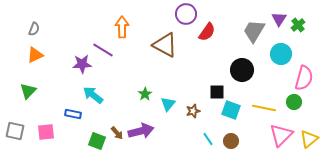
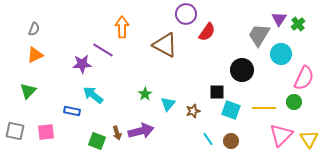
green cross: moved 1 px up
gray trapezoid: moved 5 px right, 4 px down
pink semicircle: rotated 10 degrees clockwise
yellow line: rotated 10 degrees counterclockwise
blue rectangle: moved 1 px left, 3 px up
brown arrow: rotated 24 degrees clockwise
yellow triangle: rotated 24 degrees counterclockwise
